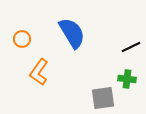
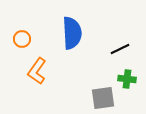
blue semicircle: rotated 28 degrees clockwise
black line: moved 11 px left, 2 px down
orange L-shape: moved 2 px left, 1 px up
